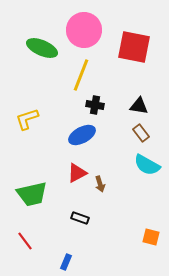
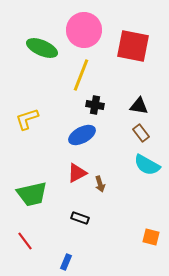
red square: moved 1 px left, 1 px up
